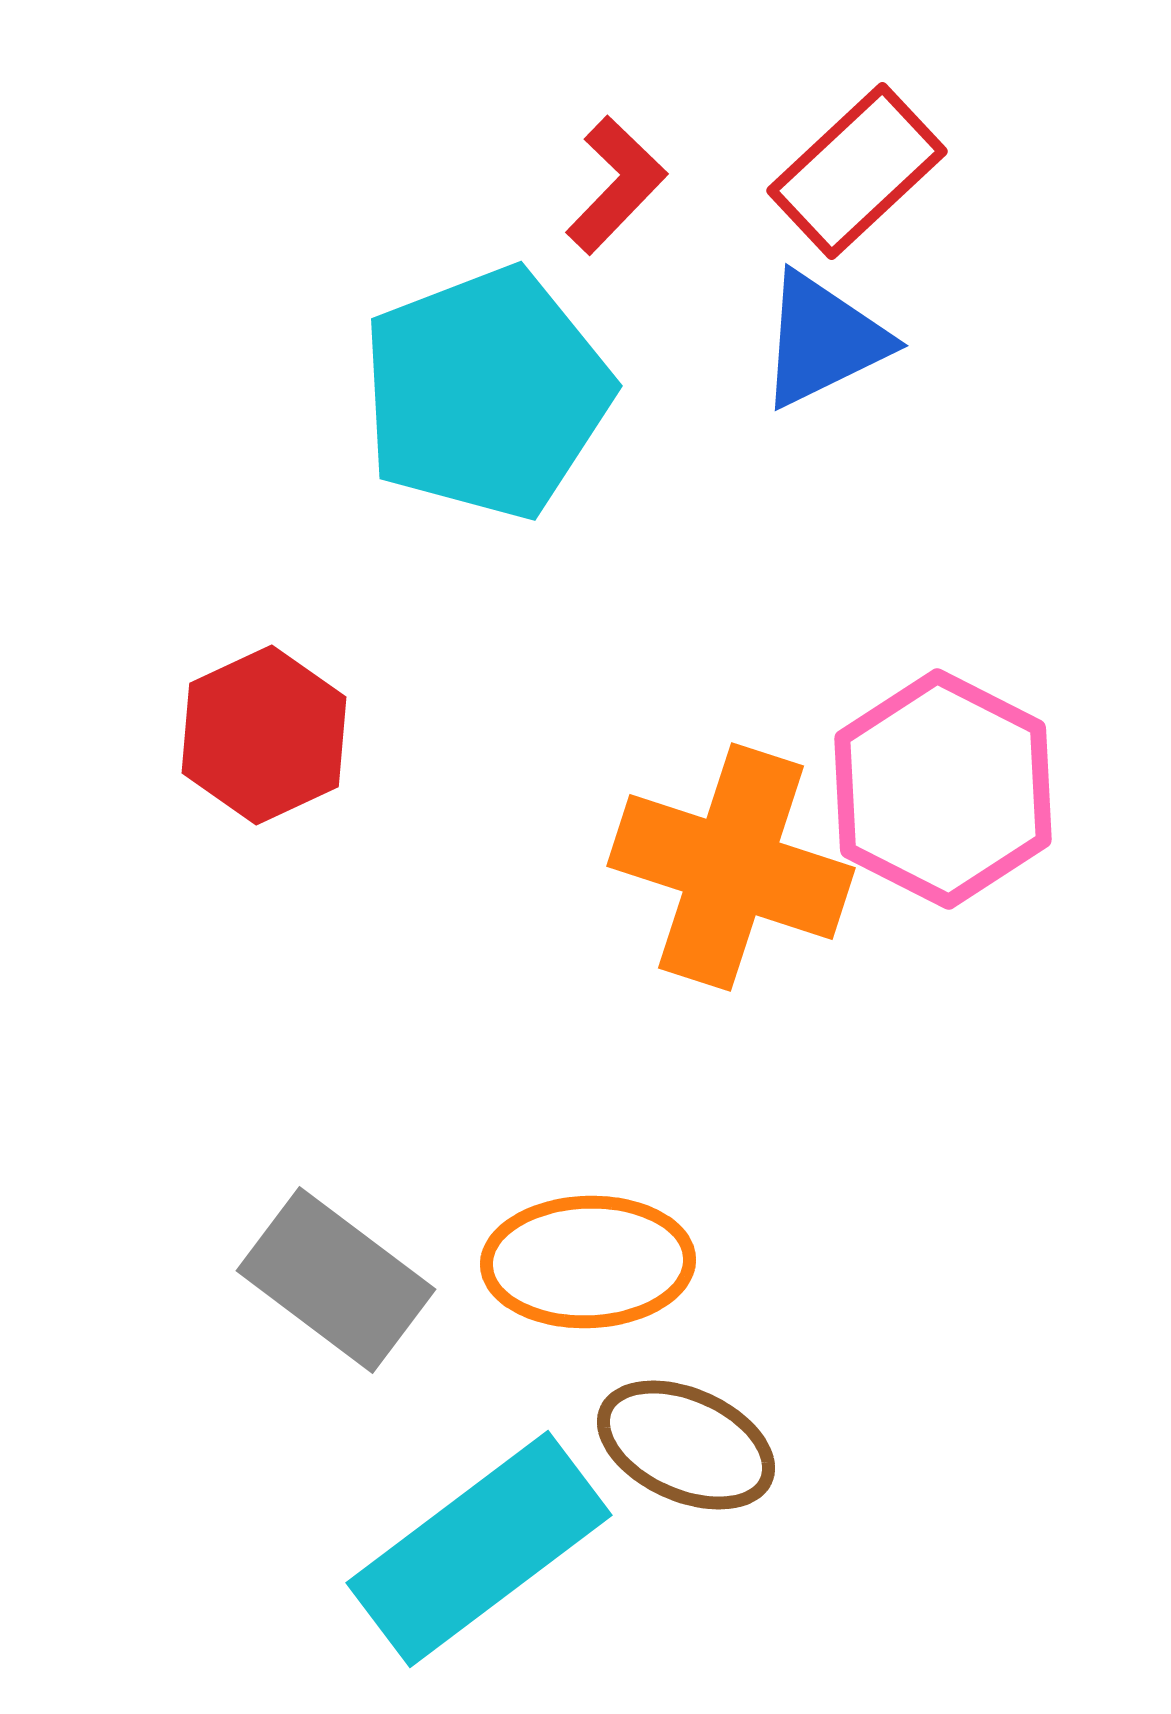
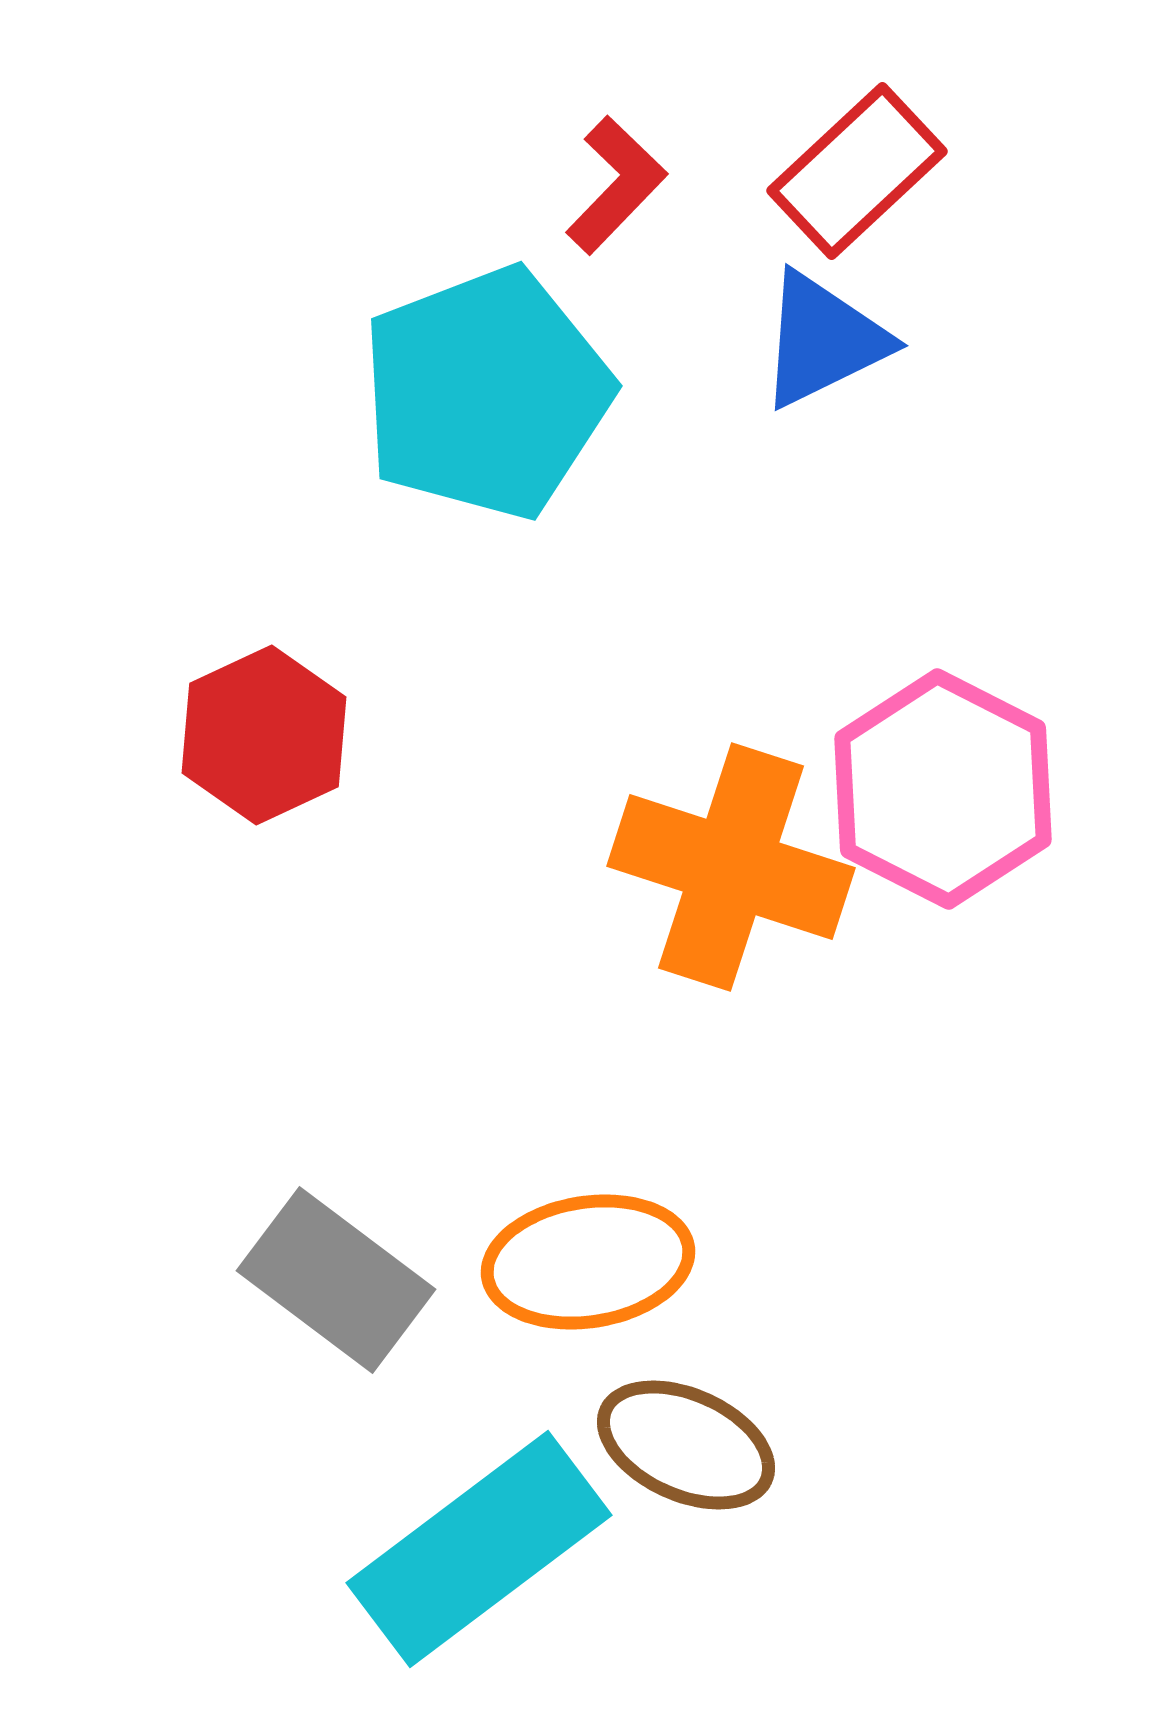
orange ellipse: rotated 7 degrees counterclockwise
